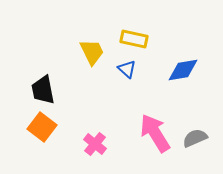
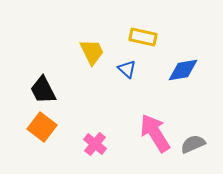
yellow rectangle: moved 9 px right, 2 px up
black trapezoid: rotated 16 degrees counterclockwise
gray semicircle: moved 2 px left, 6 px down
